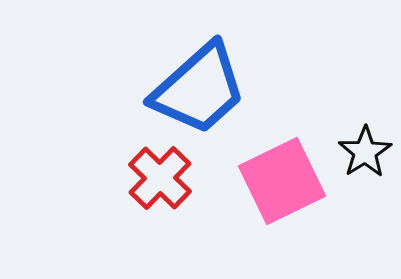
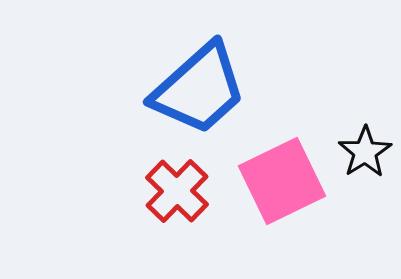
red cross: moved 17 px right, 13 px down
